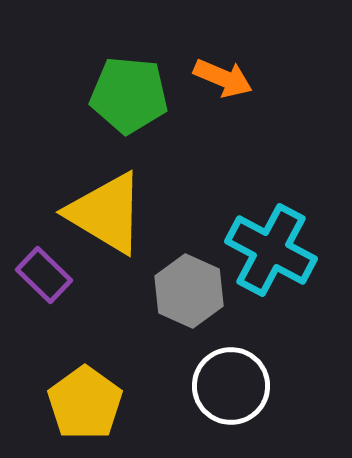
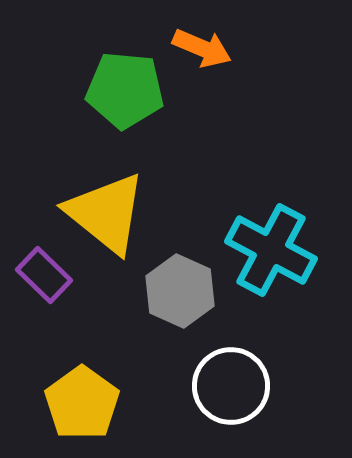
orange arrow: moved 21 px left, 30 px up
green pentagon: moved 4 px left, 5 px up
yellow triangle: rotated 8 degrees clockwise
gray hexagon: moved 9 px left
yellow pentagon: moved 3 px left
